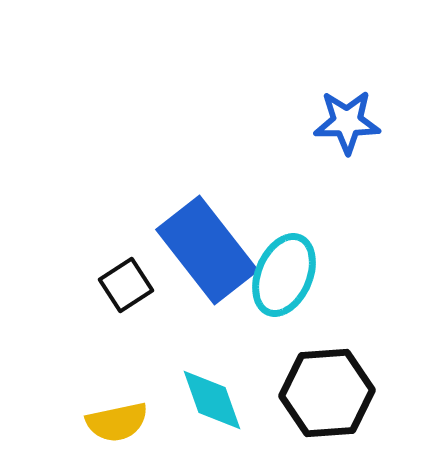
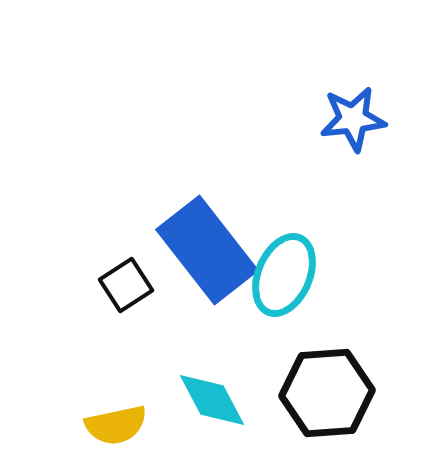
blue star: moved 6 px right, 3 px up; rotated 6 degrees counterclockwise
cyan diamond: rotated 8 degrees counterclockwise
yellow semicircle: moved 1 px left, 3 px down
